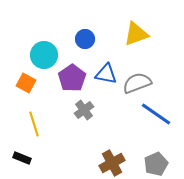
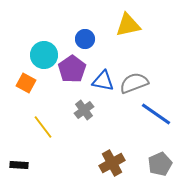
yellow triangle: moved 8 px left, 9 px up; rotated 8 degrees clockwise
blue triangle: moved 3 px left, 7 px down
purple pentagon: moved 9 px up
gray semicircle: moved 3 px left
yellow line: moved 9 px right, 3 px down; rotated 20 degrees counterclockwise
black rectangle: moved 3 px left, 7 px down; rotated 18 degrees counterclockwise
gray pentagon: moved 4 px right
